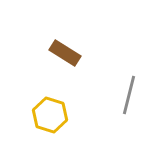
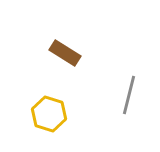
yellow hexagon: moved 1 px left, 1 px up
